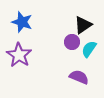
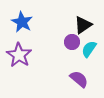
blue star: rotated 10 degrees clockwise
purple semicircle: moved 2 px down; rotated 18 degrees clockwise
